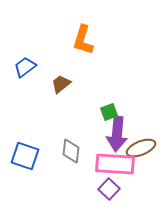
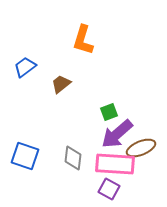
purple arrow: rotated 44 degrees clockwise
gray diamond: moved 2 px right, 7 px down
purple square: rotated 15 degrees counterclockwise
